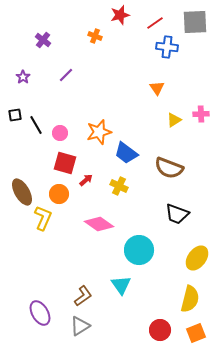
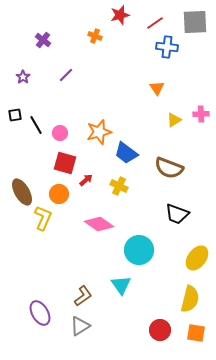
orange square: rotated 30 degrees clockwise
